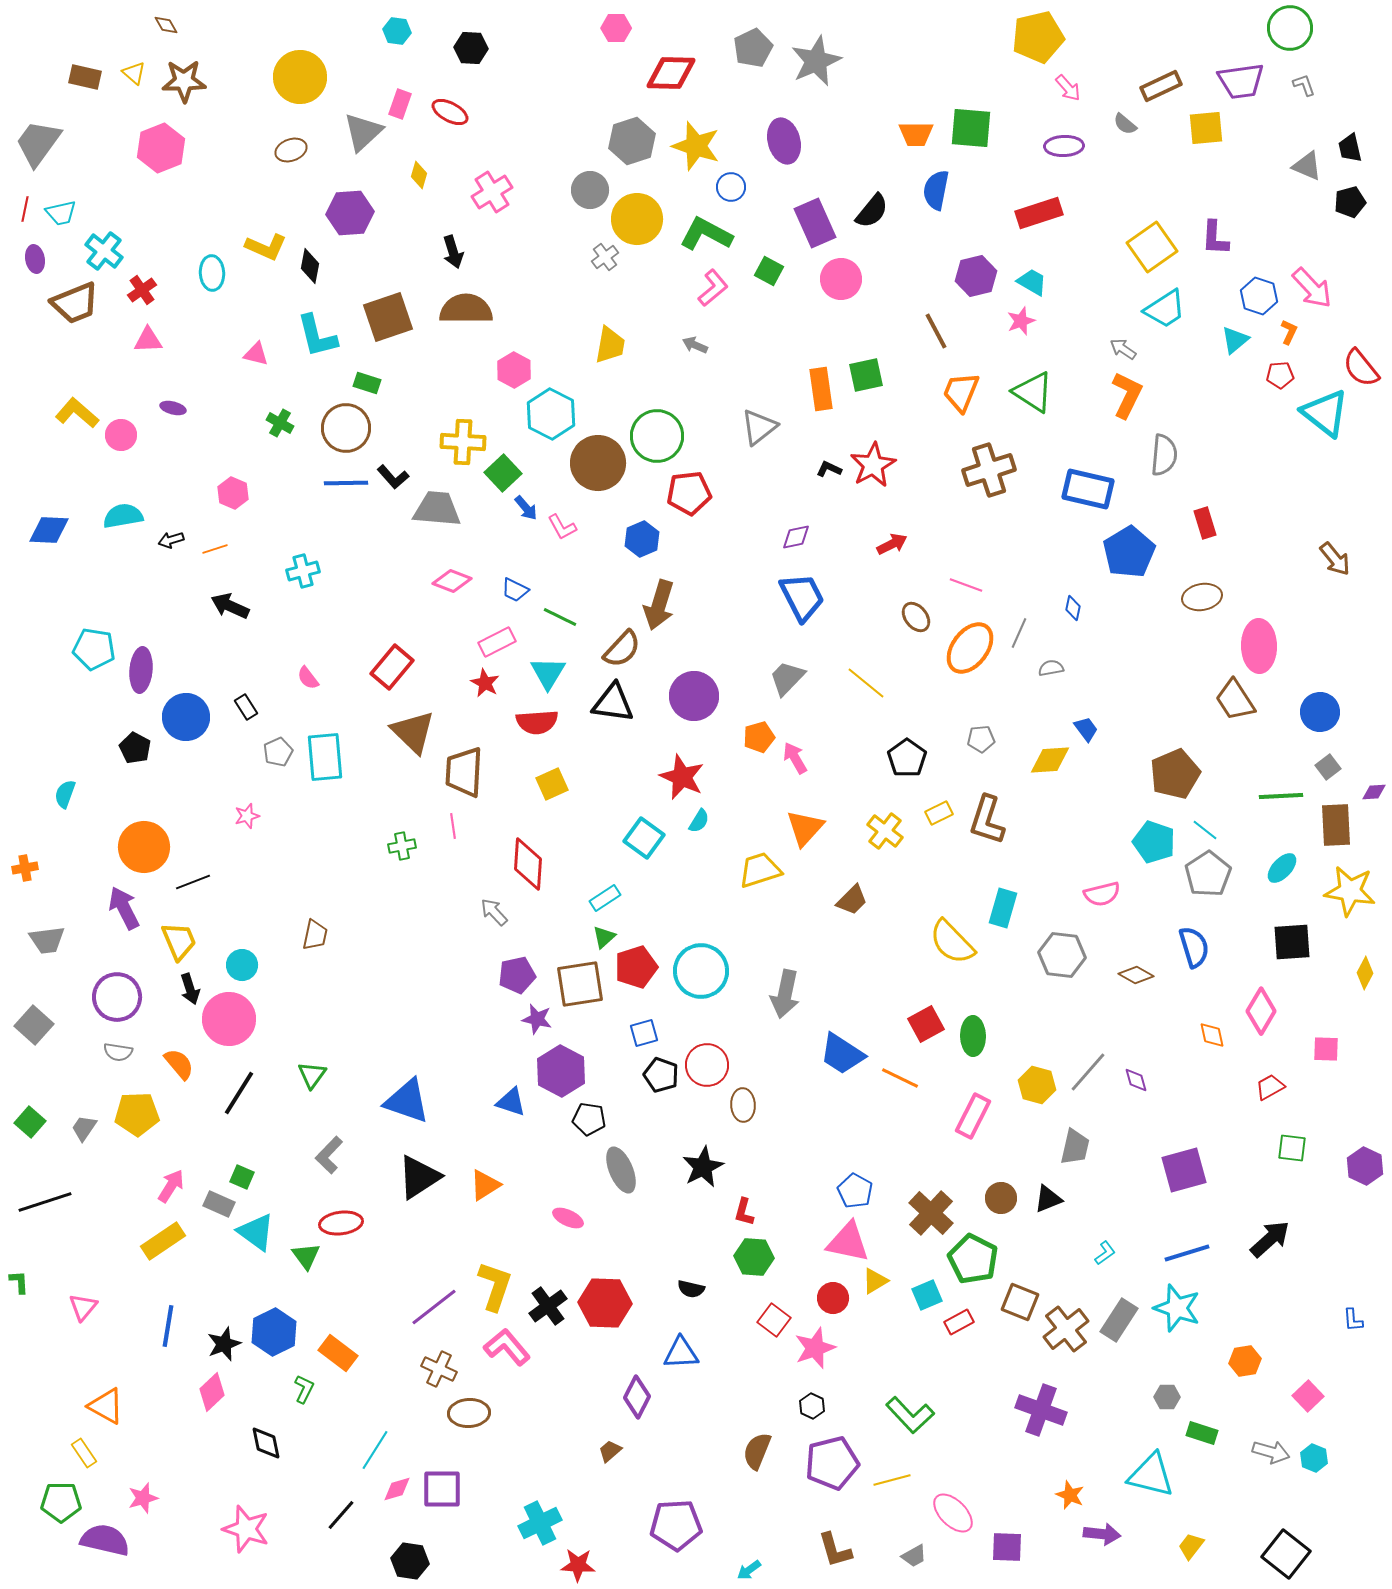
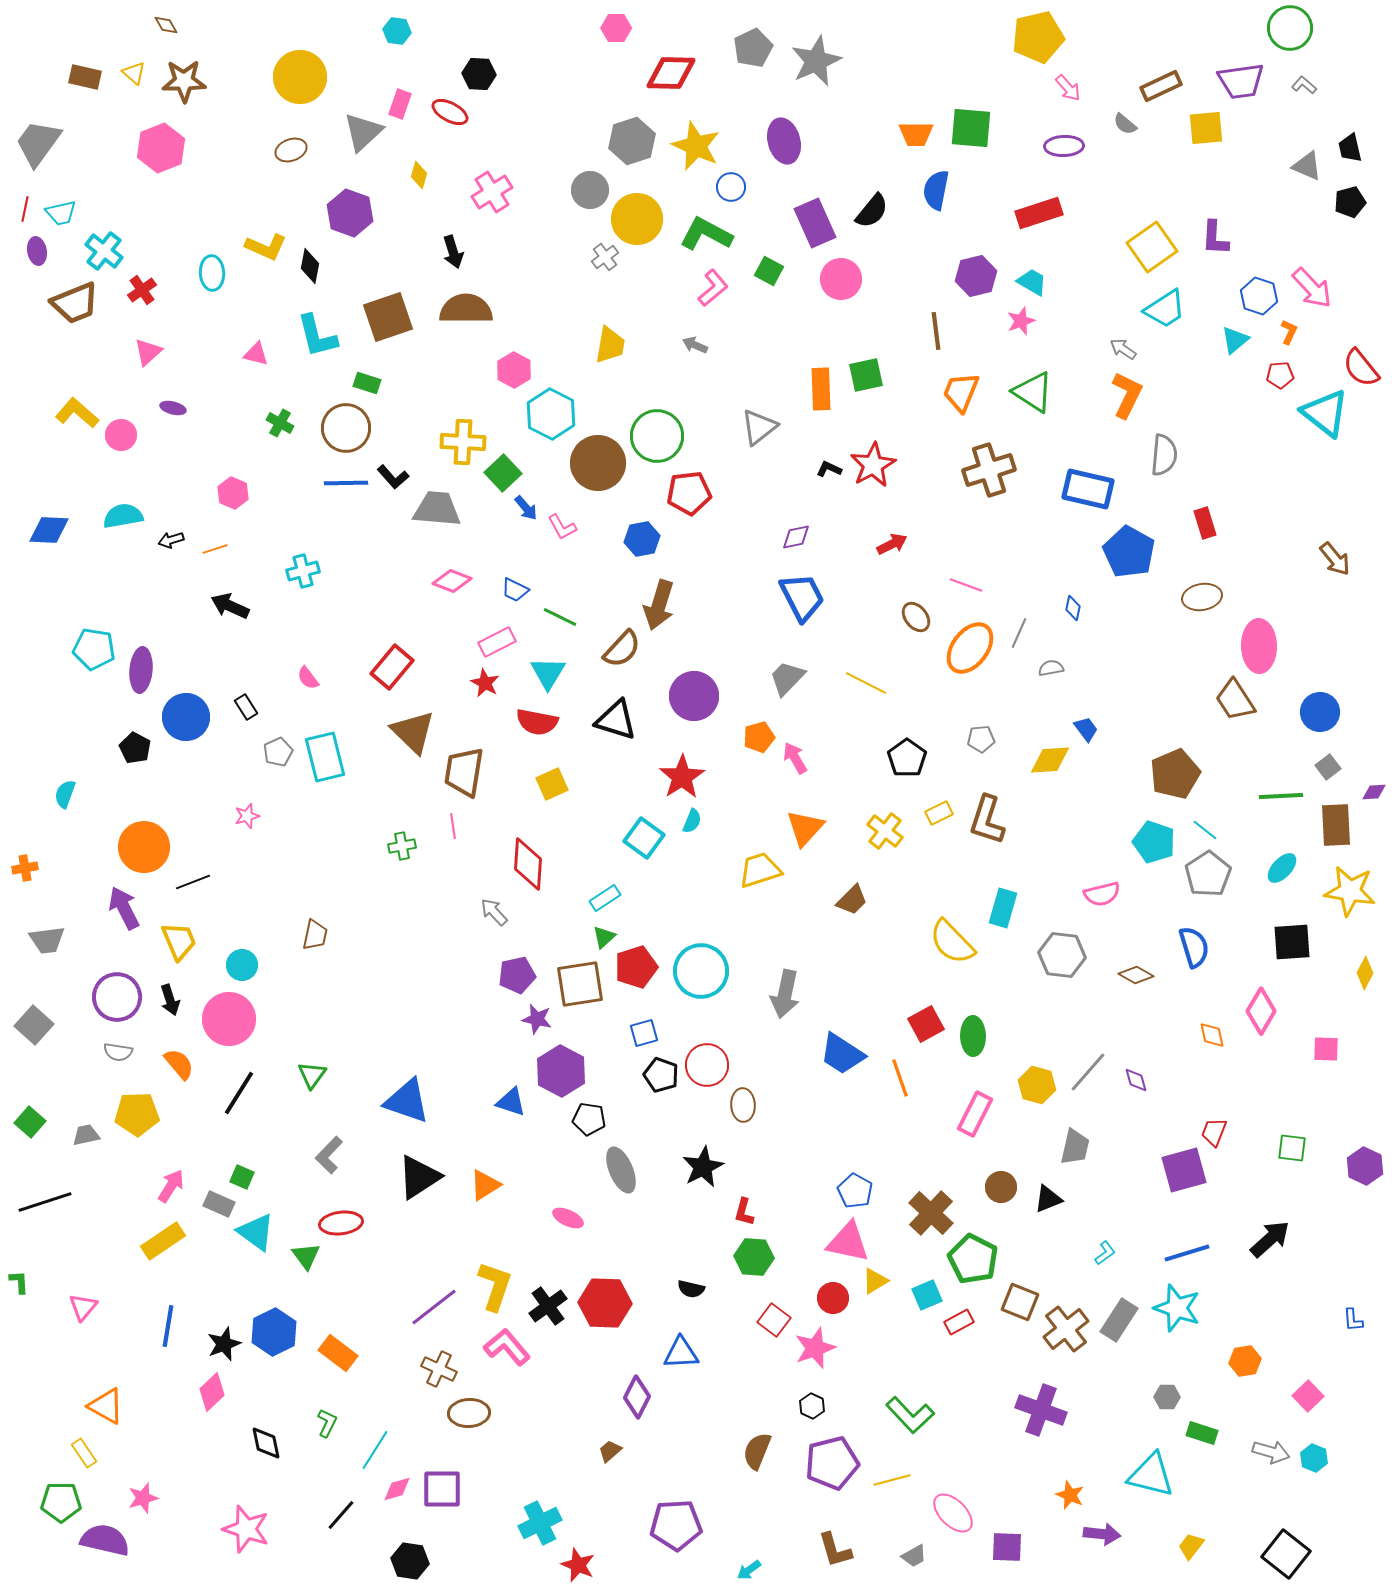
black hexagon at (471, 48): moved 8 px right, 26 px down
gray L-shape at (1304, 85): rotated 30 degrees counterclockwise
yellow star at (696, 146): rotated 6 degrees clockwise
purple hexagon at (350, 213): rotated 24 degrees clockwise
purple ellipse at (35, 259): moved 2 px right, 8 px up
brown line at (936, 331): rotated 21 degrees clockwise
pink triangle at (148, 340): moved 12 px down; rotated 40 degrees counterclockwise
orange rectangle at (821, 389): rotated 6 degrees clockwise
blue hexagon at (642, 539): rotated 12 degrees clockwise
blue pentagon at (1129, 552): rotated 12 degrees counterclockwise
yellow line at (866, 683): rotated 12 degrees counterclockwise
black triangle at (613, 703): moved 3 px right, 17 px down; rotated 9 degrees clockwise
red semicircle at (537, 722): rotated 15 degrees clockwise
cyan rectangle at (325, 757): rotated 9 degrees counterclockwise
brown trapezoid at (464, 772): rotated 6 degrees clockwise
red star at (682, 777): rotated 15 degrees clockwise
cyan semicircle at (699, 821): moved 7 px left; rotated 10 degrees counterclockwise
black arrow at (190, 989): moved 20 px left, 11 px down
orange line at (900, 1078): rotated 45 degrees clockwise
red trapezoid at (1270, 1087): moved 56 px left, 45 px down; rotated 40 degrees counterclockwise
pink rectangle at (973, 1116): moved 2 px right, 2 px up
gray trapezoid at (84, 1128): moved 2 px right, 7 px down; rotated 44 degrees clockwise
brown circle at (1001, 1198): moved 11 px up
green L-shape at (304, 1389): moved 23 px right, 34 px down
red star at (578, 1565): rotated 20 degrees clockwise
